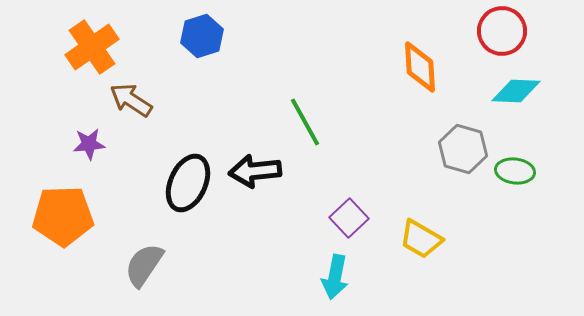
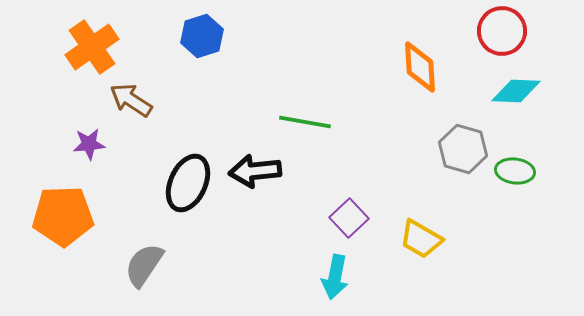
green line: rotated 51 degrees counterclockwise
